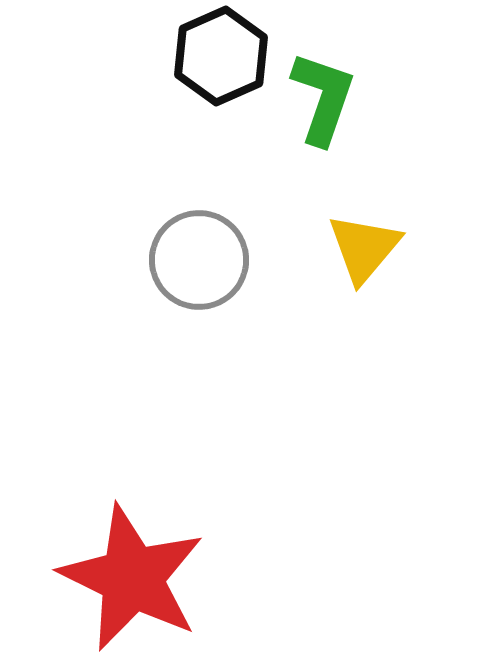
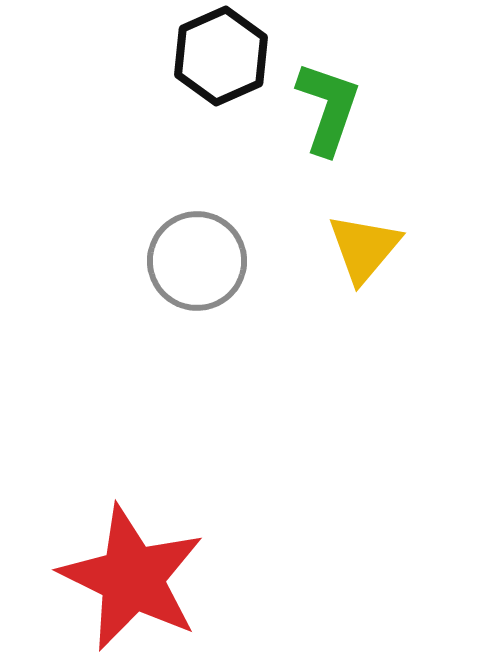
green L-shape: moved 5 px right, 10 px down
gray circle: moved 2 px left, 1 px down
